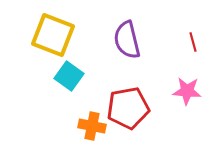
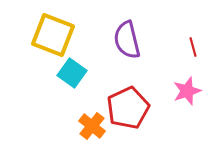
red line: moved 5 px down
cyan square: moved 3 px right, 3 px up
pink star: rotated 24 degrees counterclockwise
red pentagon: rotated 15 degrees counterclockwise
orange cross: rotated 28 degrees clockwise
